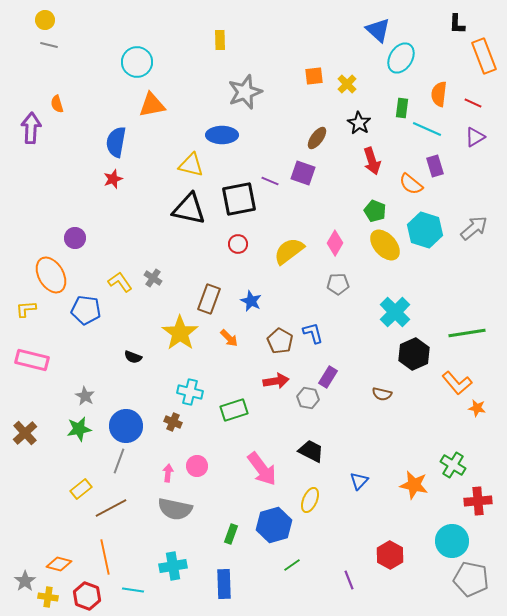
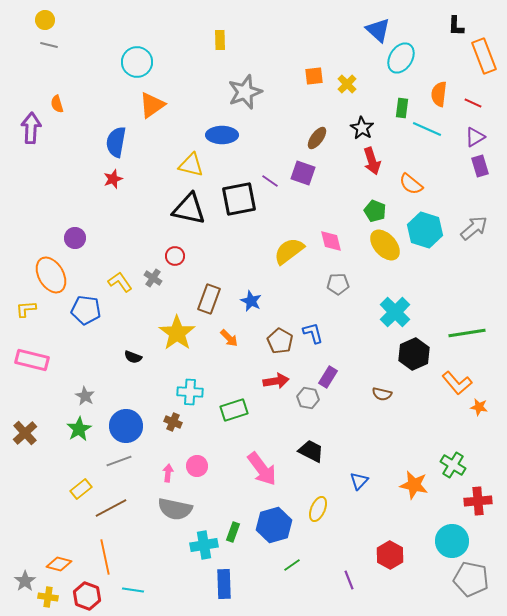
black L-shape at (457, 24): moved 1 px left, 2 px down
orange triangle at (152, 105): rotated 24 degrees counterclockwise
black star at (359, 123): moved 3 px right, 5 px down
purple rectangle at (435, 166): moved 45 px right
purple line at (270, 181): rotated 12 degrees clockwise
pink diamond at (335, 243): moved 4 px left, 2 px up; rotated 45 degrees counterclockwise
red circle at (238, 244): moved 63 px left, 12 px down
yellow star at (180, 333): moved 3 px left
cyan cross at (190, 392): rotated 10 degrees counterclockwise
orange star at (477, 408): moved 2 px right, 1 px up
green star at (79, 429): rotated 20 degrees counterclockwise
gray line at (119, 461): rotated 50 degrees clockwise
yellow ellipse at (310, 500): moved 8 px right, 9 px down
green rectangle at (231, 534): moved 2 px right, 2 px up
cyan cross at (173, 566): moved 31 px right, 21 px up
